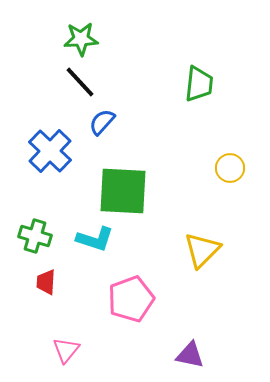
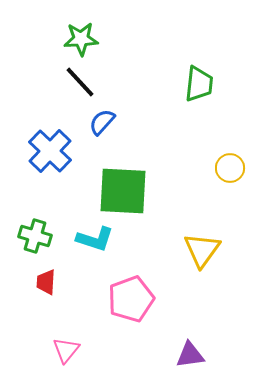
yellow triangle: rotated 9 degrees counterclockwise
purple triangle: rotated 20 degrees counterclockwise
